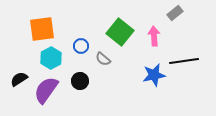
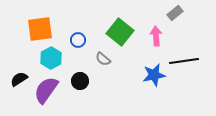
orange square: moved 2 px left
pink arrow: moved 2 px right
blue circle: moved 3 px left, 6 px up
